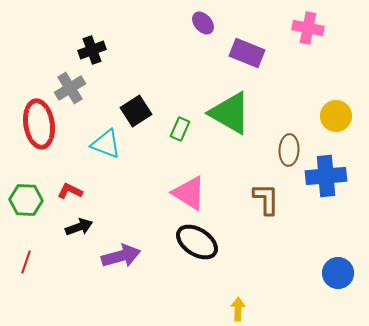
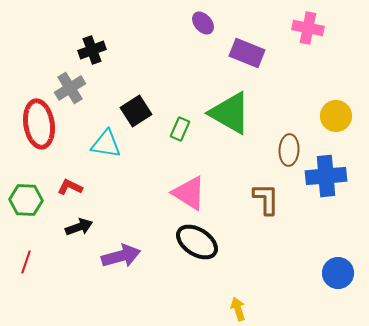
cyan triangle: rotated 12 degrees counterclockwise
red L-shape: moved 4 px up
yellow arrow: rotated 20 degrees counterclockwise
